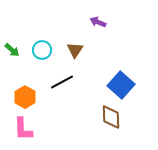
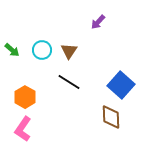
purple arrow: rotated 70 degrees counterclockwise
brown triangle: moved 6 px left, 1 px down
black line: moved 7 px right; rotated 60 degrees clockwise
pink L-shape: rotated 35 degrees clockwise
